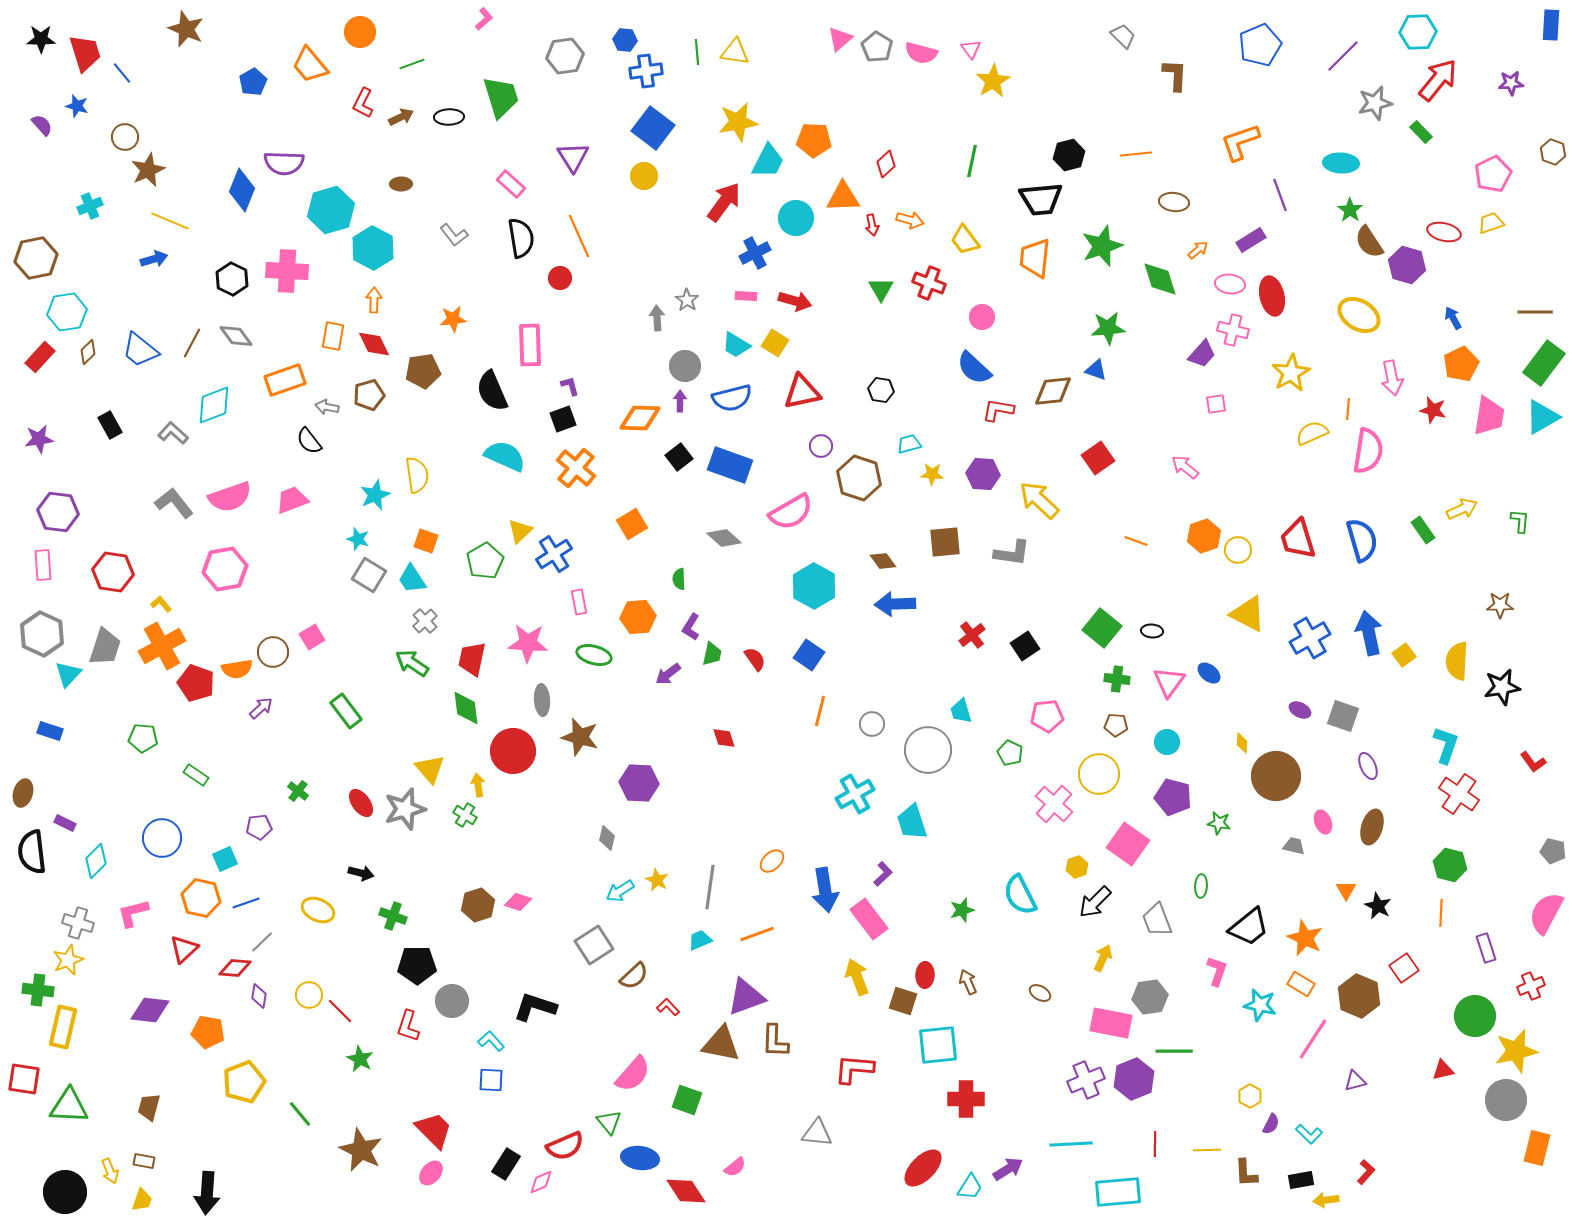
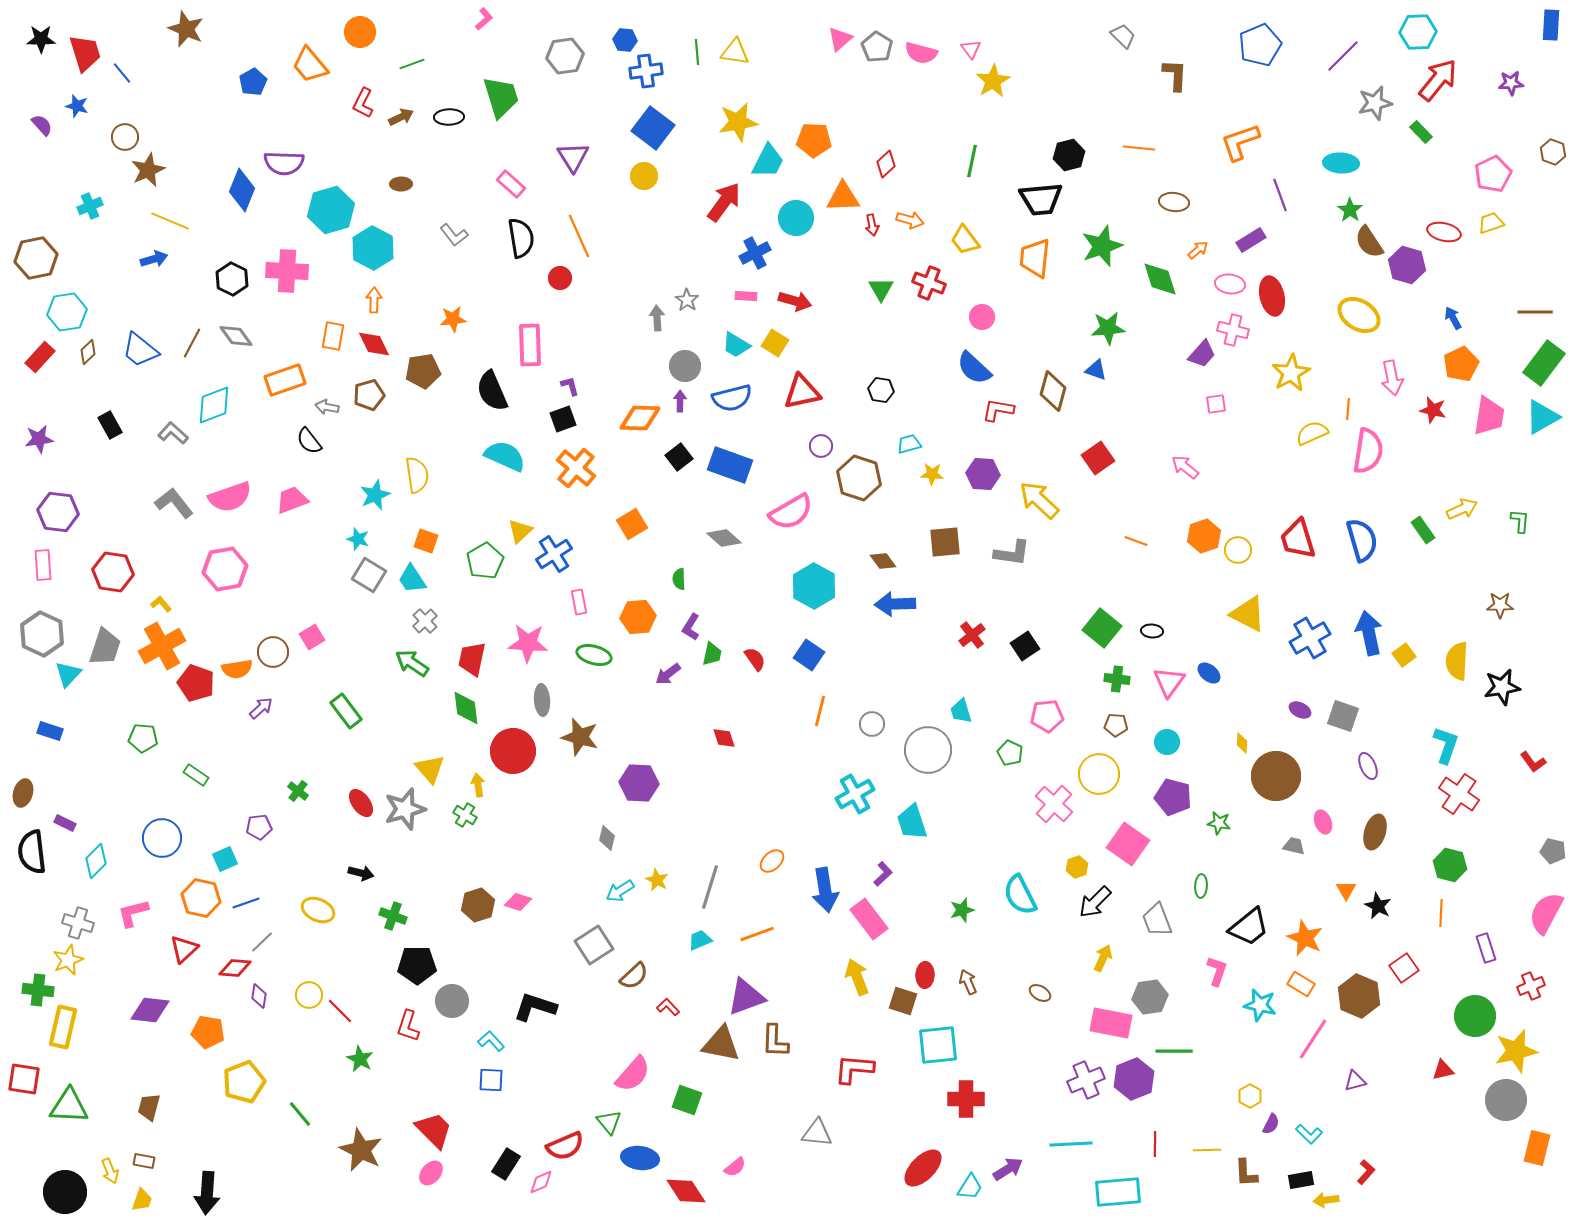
orange line at (1136, 154): moved 3 px right, 6 px up; rotated 12 degrees clockwise
brown diamond at (1053, 391): rotated 69 degrees counterclockwise
brown ellipse at (1372, 827): moved 3 px right, 5 px down
gray line at (710, 887): rotated 9 degrees clockwise
